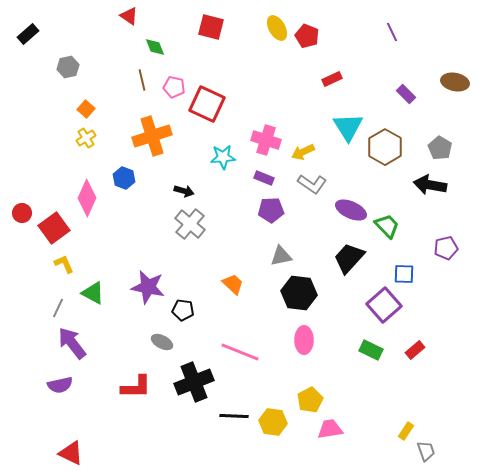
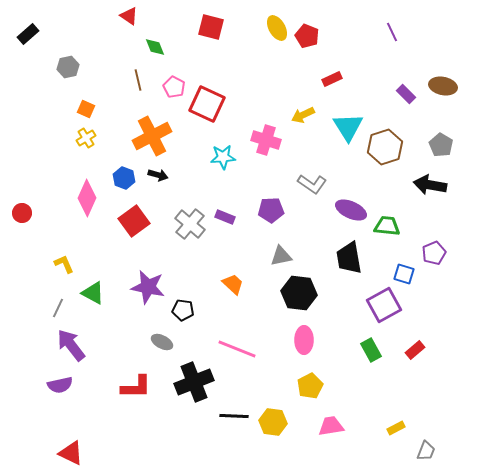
brown line at (142, 80): moved 4 px left
brown ellipse at (455, 82): moved 12 px left, 4 px down
pink pentagon at (174, 87): rotated 15 degrees clockwise
orange square at (86, 109): rotated 18 degrees counterclockwise
orange cross at (152, 136): rotated 9 degrees counterclockwise
brown hexagon at (385, 147): rotated 12 degrees clockwise
gray pentagon at (440, 148): moved 1 px right, 3 px up
yellow arrow at (303, 152): moved 37 px up
purple rectangle at (264, 178): moved 39 px left, 39 px down
black arrow at (184, 191): moved 26 px left, 16 px up
green trapezoid at (387, 226): rotated 40 degrees counterclockwise
red square at (54, 228): moved 80 px right, 7 px up
purple pentagon at (446, 248): moved 12 px left, 5 px down; rotated 10 degrees counterclockwise
black trapezoid at (349, 258): rotated 52 degrees counterclockwise
blue square at (404, 274): rotated 15 degrees clockwise
purple square at (384, 305): rotated 12 degrees clockwise
purple arrow at (72, 343): moved 1 px left, 2 px down
green rectangle at (371, 350): rotated 35 degrees clockwise
pink line at (240, 352): moved 3 px left, 3 px up
yellow pentagon at (310, 400): moved 14 px up
pink trapezoid at (330, 429): moved 1 px right, 3 px up
yellow rectangle at (406, 431): moved 10 px left, 3 px up; rotated 30 degrees clockwise
gray trapezoid at (426, 451): rotated 40 degrees clockwise
